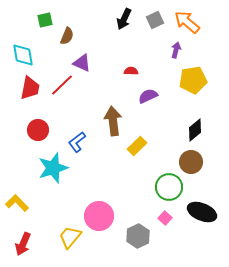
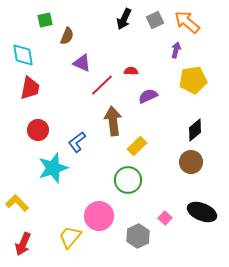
red line: moved 40 px right
green circle: moved 41 px left, 7 px up
